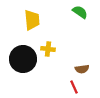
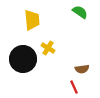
yellow cross: moved 1 px up; rotated 24 degrees clockwise
